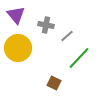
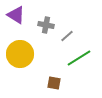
purple triangle: rotated 18 degrees counterclockwise
yellow circle: moved 2 px right, 6 px down
green line: rotated 15 degrees clockwise
brown square: rotated 16 degrees counterclockwise
